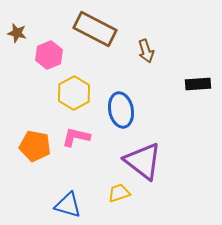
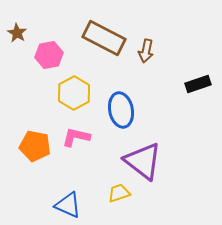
brown rectangle: moved 9 px right, 9 px down
brown star: rotated 18 degrees clockwise
brown arrow: rotated 30 degrees clockwise
pink hexagon: rotated 12 degrees clockwise
black rectangle: rotated 15 degrees counterclockwise
blue triangle: rotated 8 degrees clockwise
